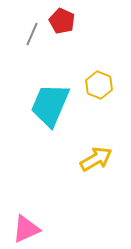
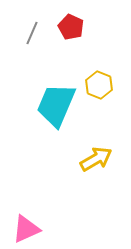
red pentagon: moved 9 px right, 6 px down
gray line: moved 1 px up
cyan trapezoid: moved 6 px right
